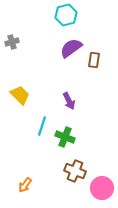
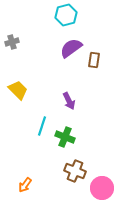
yellow trapezoid: moved 2 px left, 5 px up
